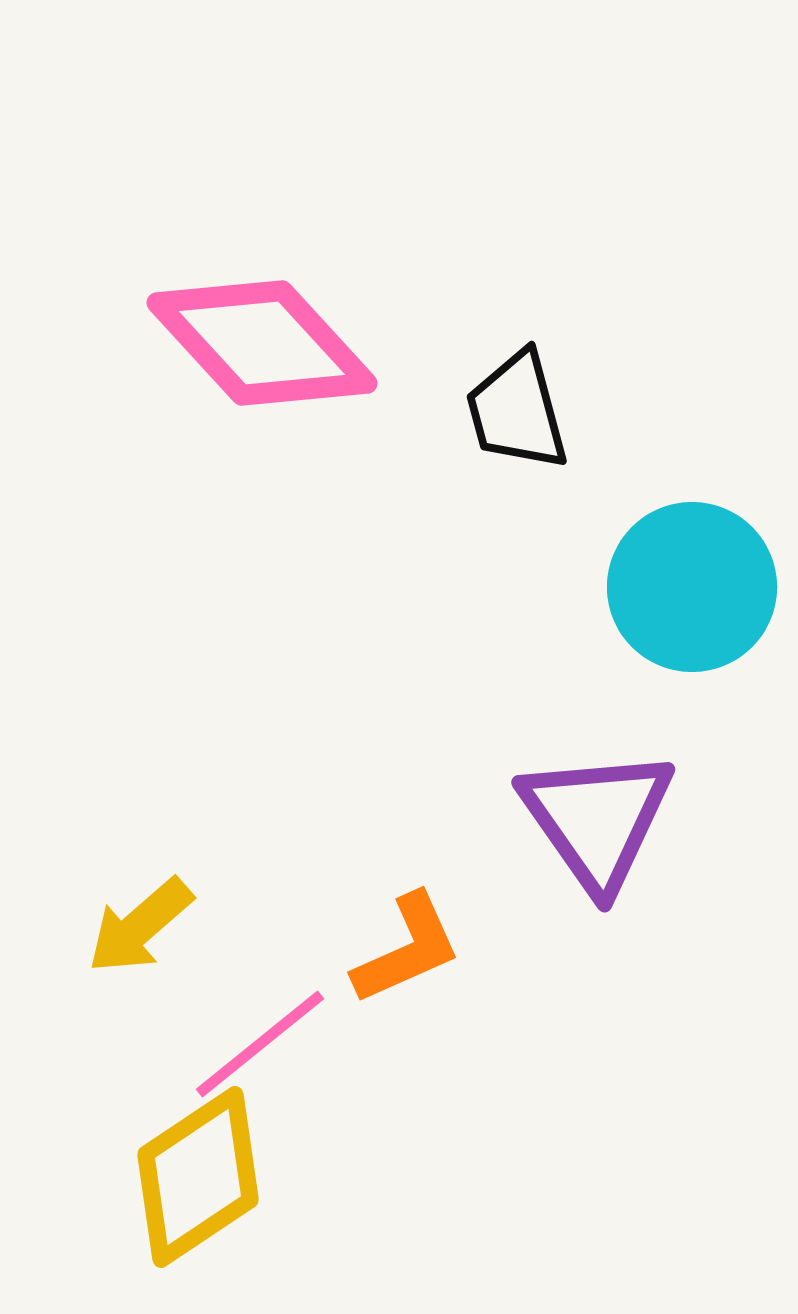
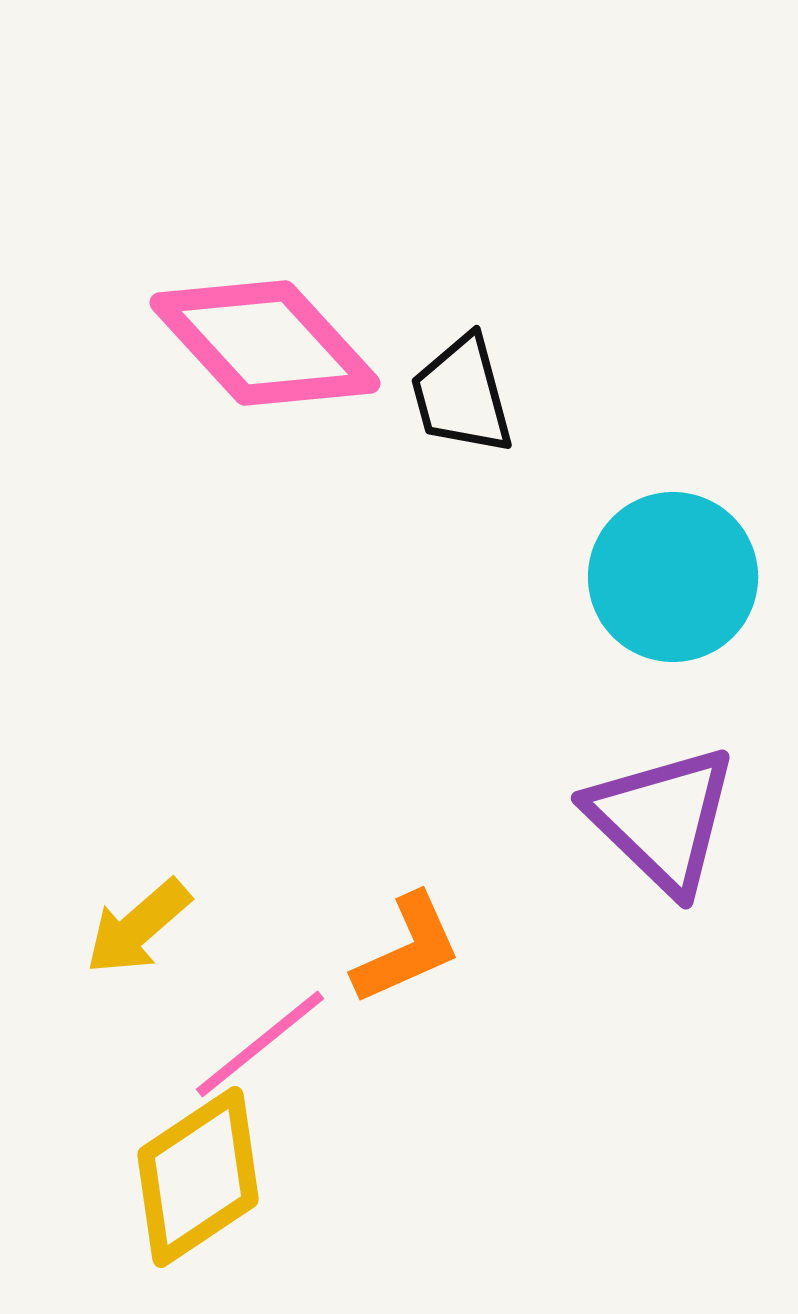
pink diamond: moved 3 px right
black trapezoid: moved 55 px left, 16 px up
cyan circle: moved 19 px left, 10 px up
purple triangle: moved 65 px right; rotated 11 degrees counterclockwise
yellow arrow: moved 2 px left, 1 px down
